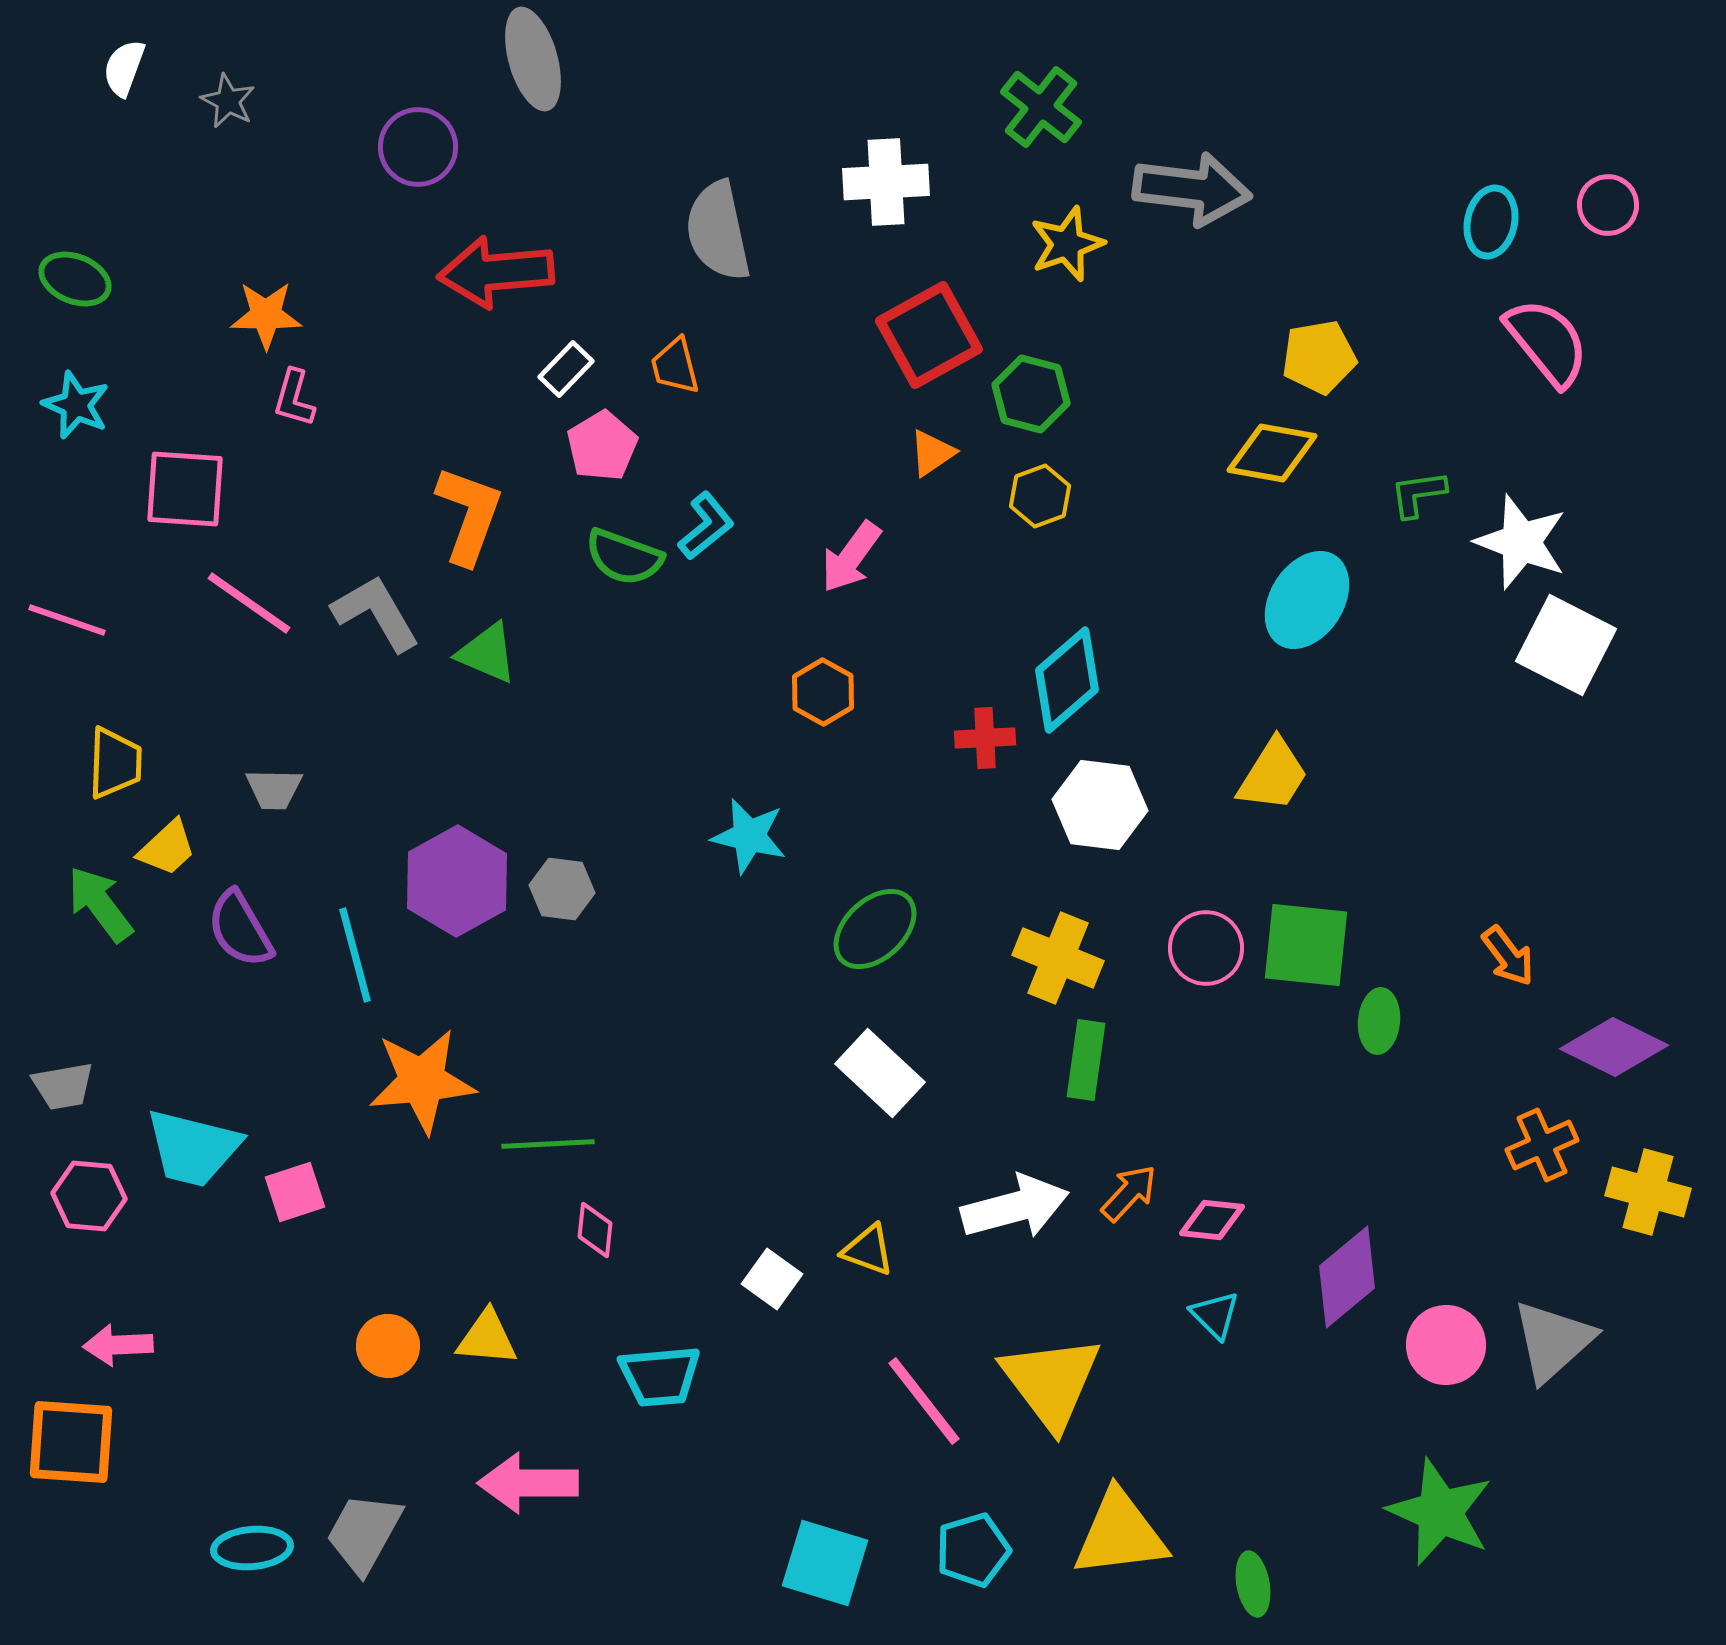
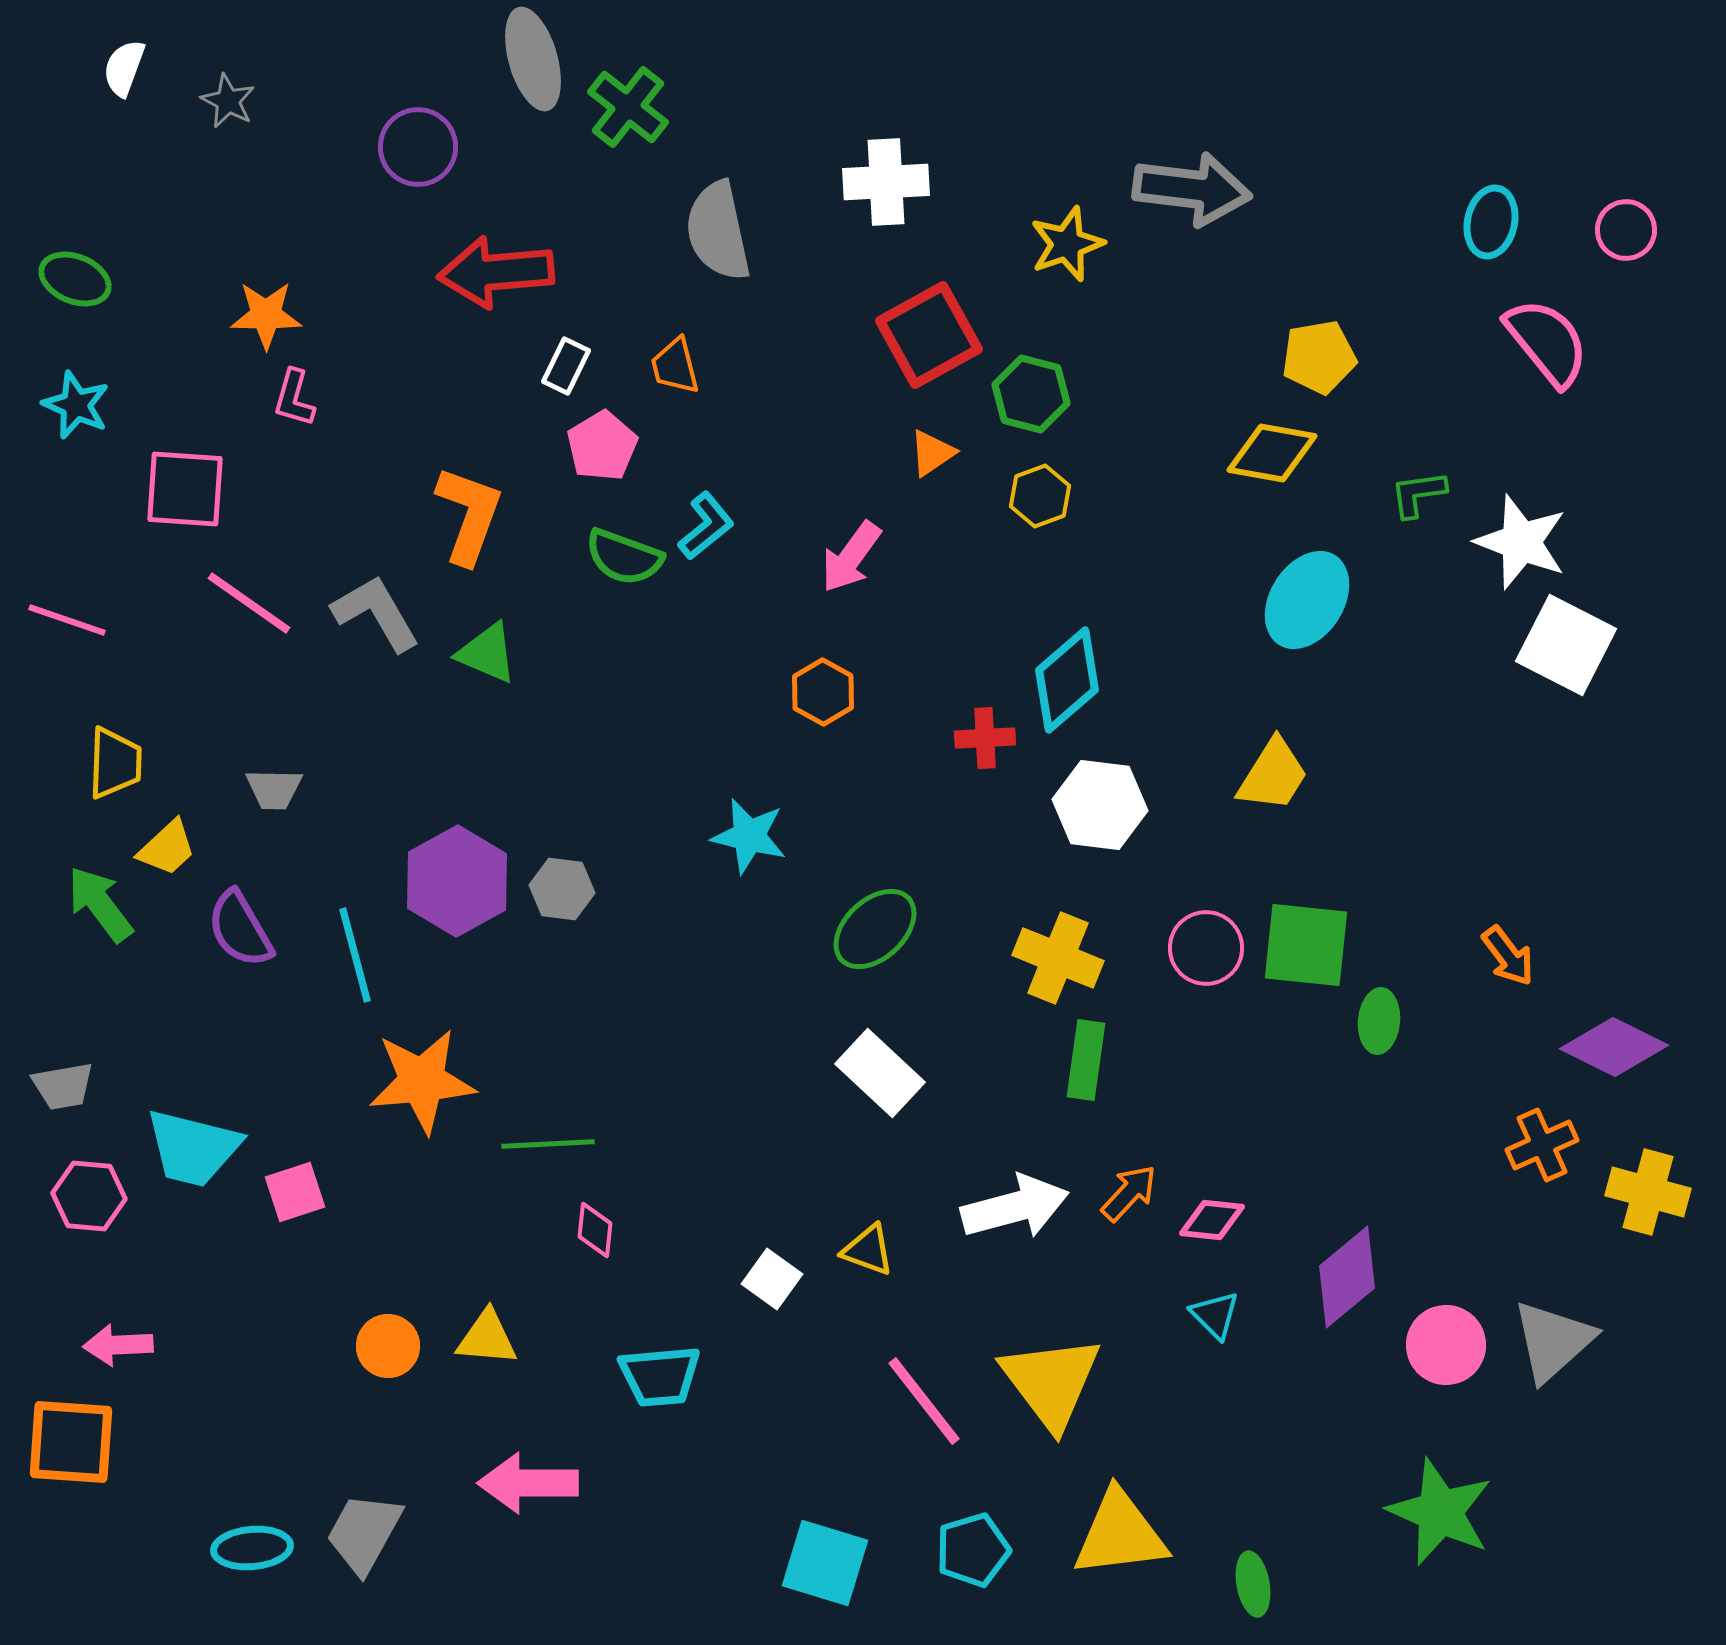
green cross at (1041, 107): moved 413 px left
pink circle at (1608, 205): moved 18 px right, 25 px down
white rectangle at (566, 369): moved 3 px up; rotated 18 degrees counterclockwise
